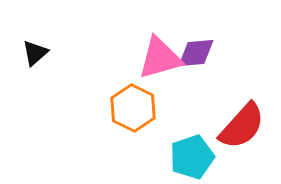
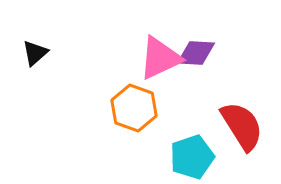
purple diamond: rotated 9 degrees clockwise
pink triangle: rotated 9 degrees counterclockwise
orange hexagon: moved 1 px right; rotated 6 degrees counterclockwise
red semicircle: rotated 74 degrees counterclockwise
